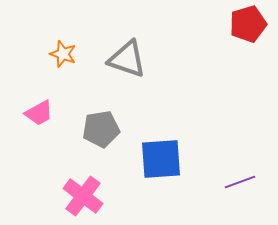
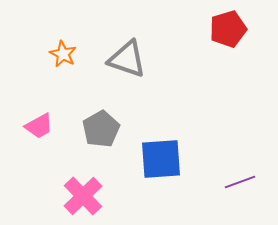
red pentagon: moved 20 px left, 5 px down
orange star: rotated 8 degrees clockwise
pink trapezoid: moved 13 px down
gray pentagon: rotated 21 degrees counterclockwise
pink cross: rotated 9 degrees clockwise
